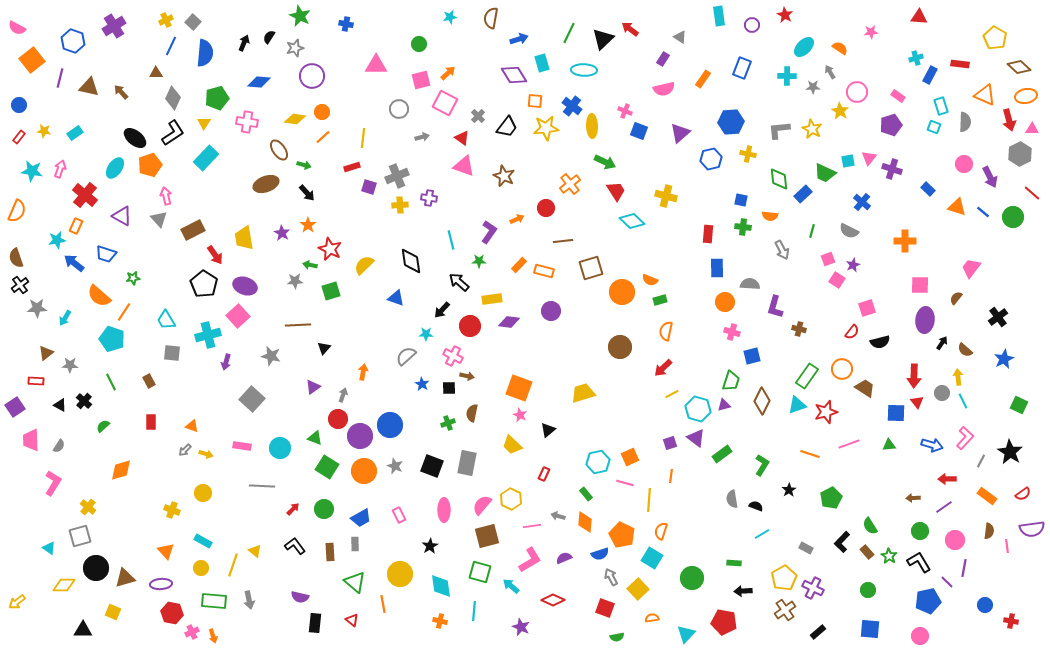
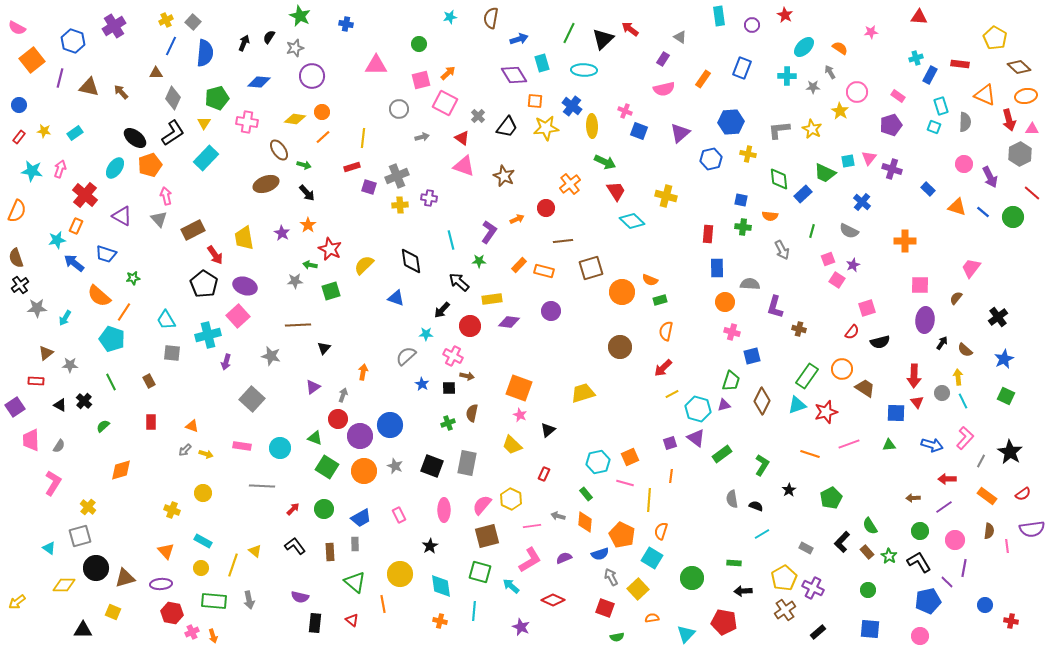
green square at (1019, 405): moved 13 px left, 9 px up
